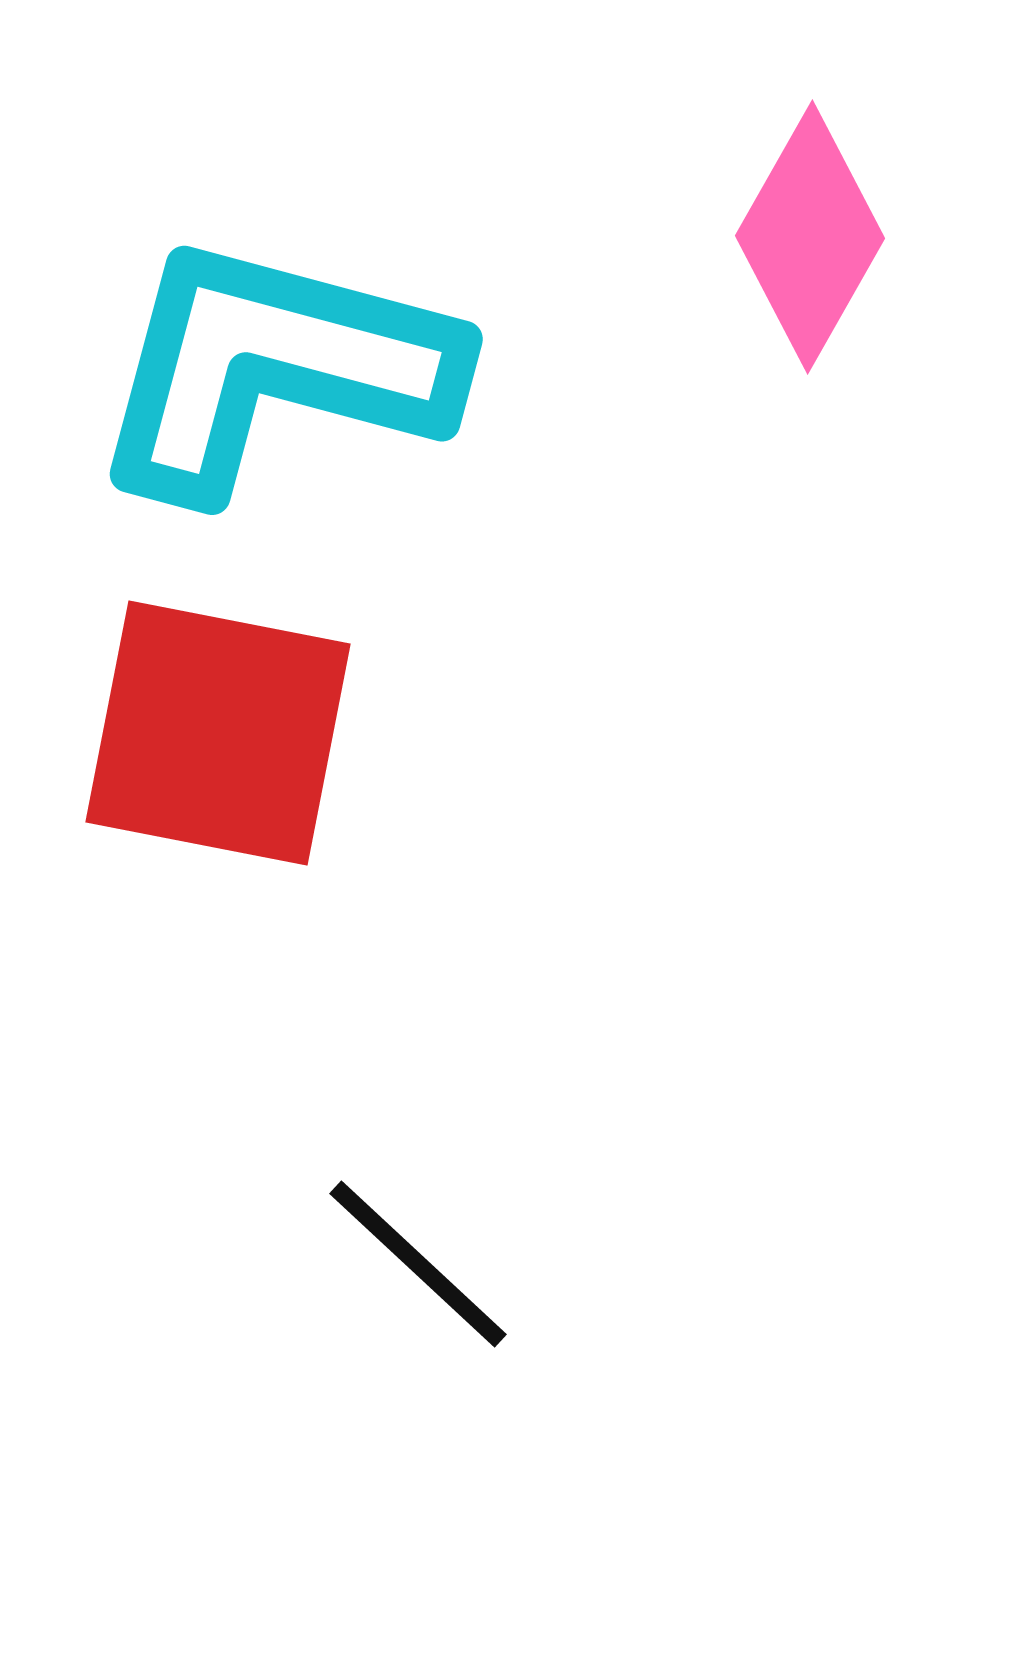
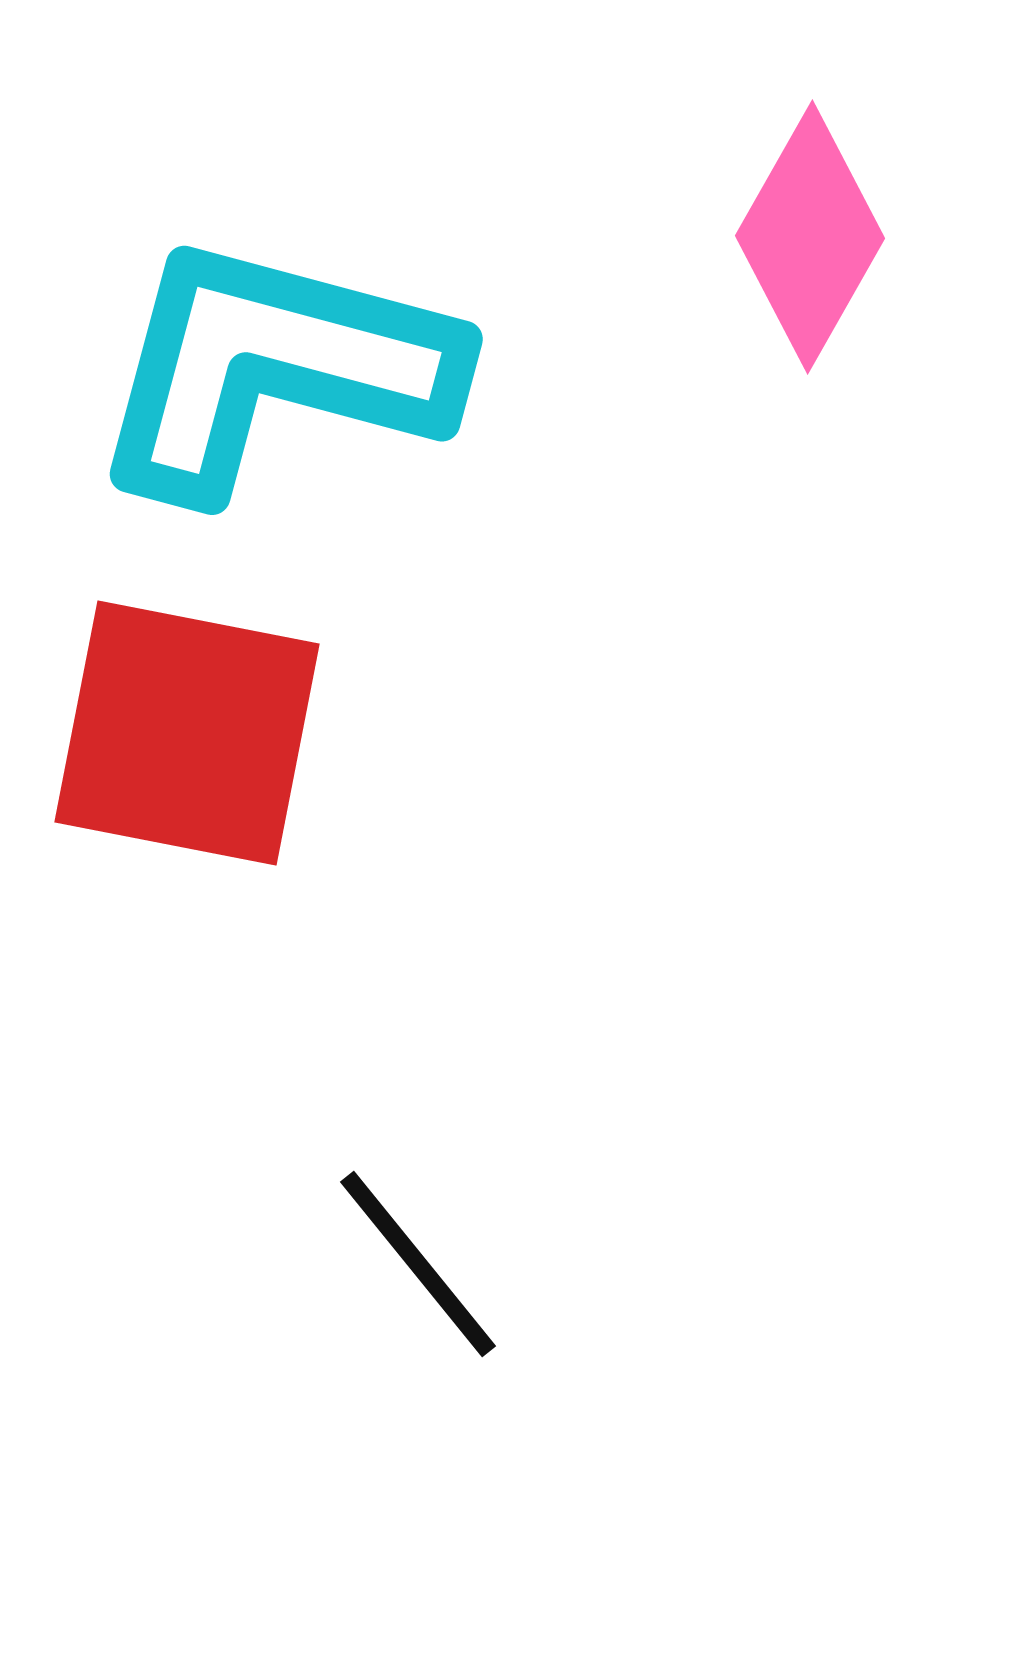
red square: moved 31 px left
black line: rotated 8 degrees clockwise
